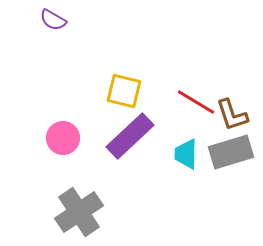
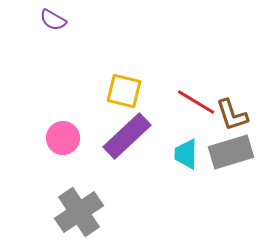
purple rectangle: moved 3 px left
